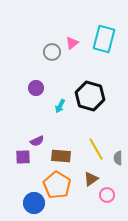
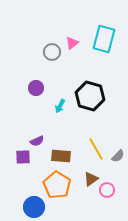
gray semicircle: moved 2 px up; rotated 136 degrees counterclockwise
pink circle: moved 5 px up
blue circle: moved 4 px down
